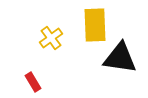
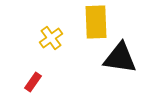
yellow rectangle: moved 1 px right, 3 px up
red rectangle: rotated 66 degrees clockwise
